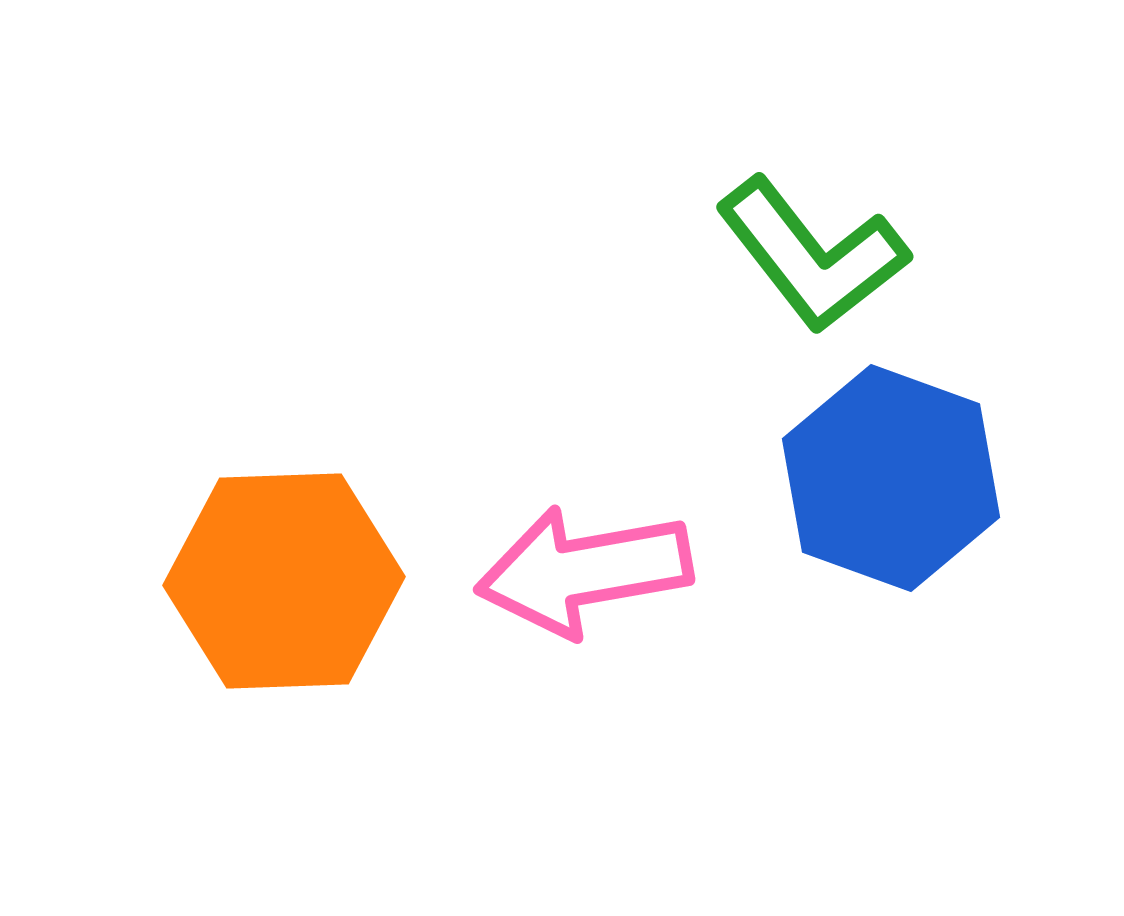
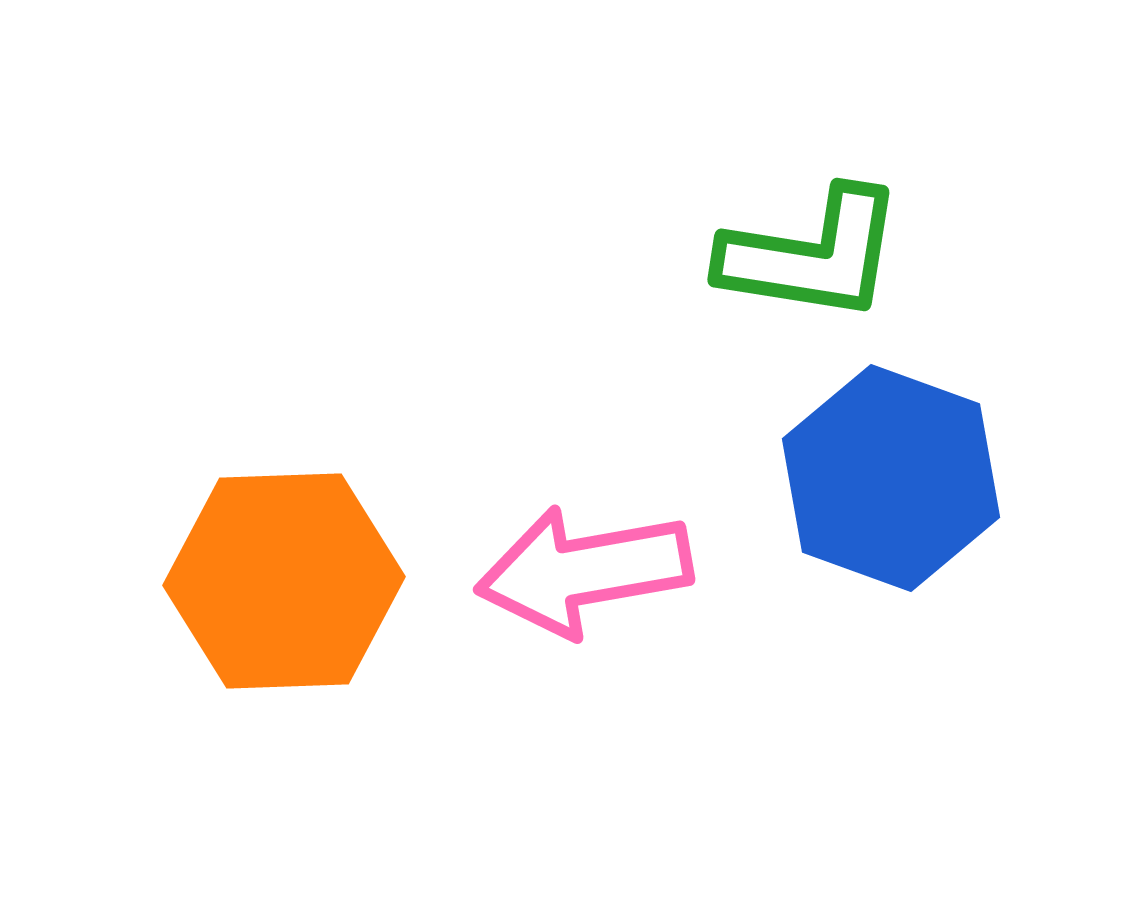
green L-shape: rotated 43 degrees counterclockwise
